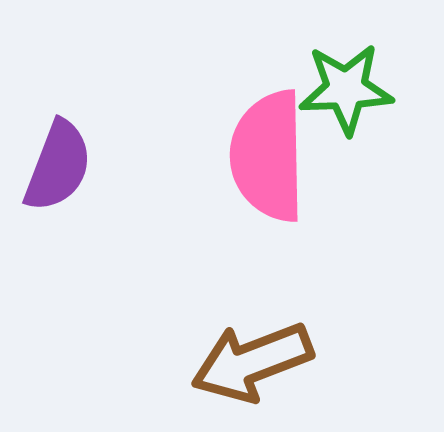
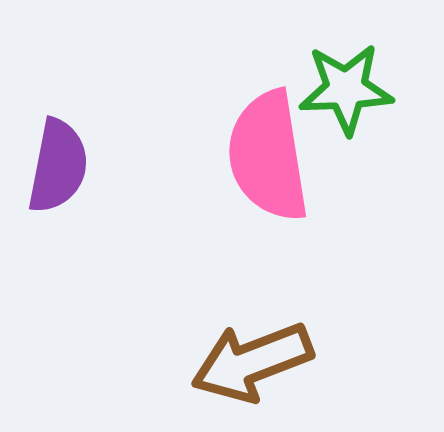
pink semicircle: rotated 8 degrees counterclockwise
purple semicircle: rotated 10 degrees counterclockwise
